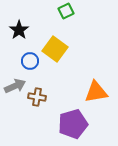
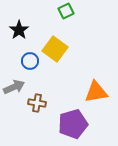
gray arrow: moved 1 px left, 1 px down
brown cross: moved 6 px down
